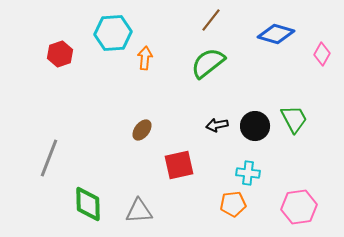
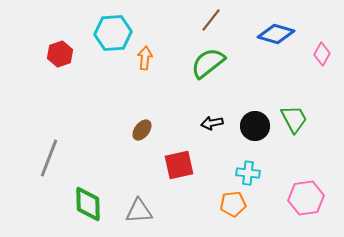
black arrow: moved 5 px left, 2 px up
pink hexagon: moved 7 px right, 9 px up
